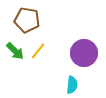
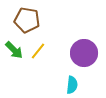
green arrow: moved 1 px left, 1 px up
